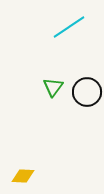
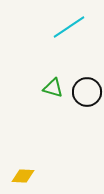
green triangle: moved 1 px down; rotated 50 degrees counterclockwise
